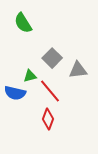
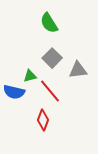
green semicircle: moved 26 px right
blue semicircle: moved 1 px left, 1 px up
red diamond: moved 5 px left, 1 px down
